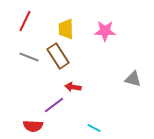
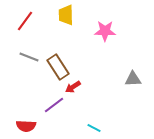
red line: rotated 10 degrees clockwise
yellow trapezoid: moved 14 px up
brown rectangle: moved 11 px down
gray triangle: rotated 18 degrees counterclockwise
red arrow: rotated 42 degrees counterclockwise
red semicircle: moved 7 px left
